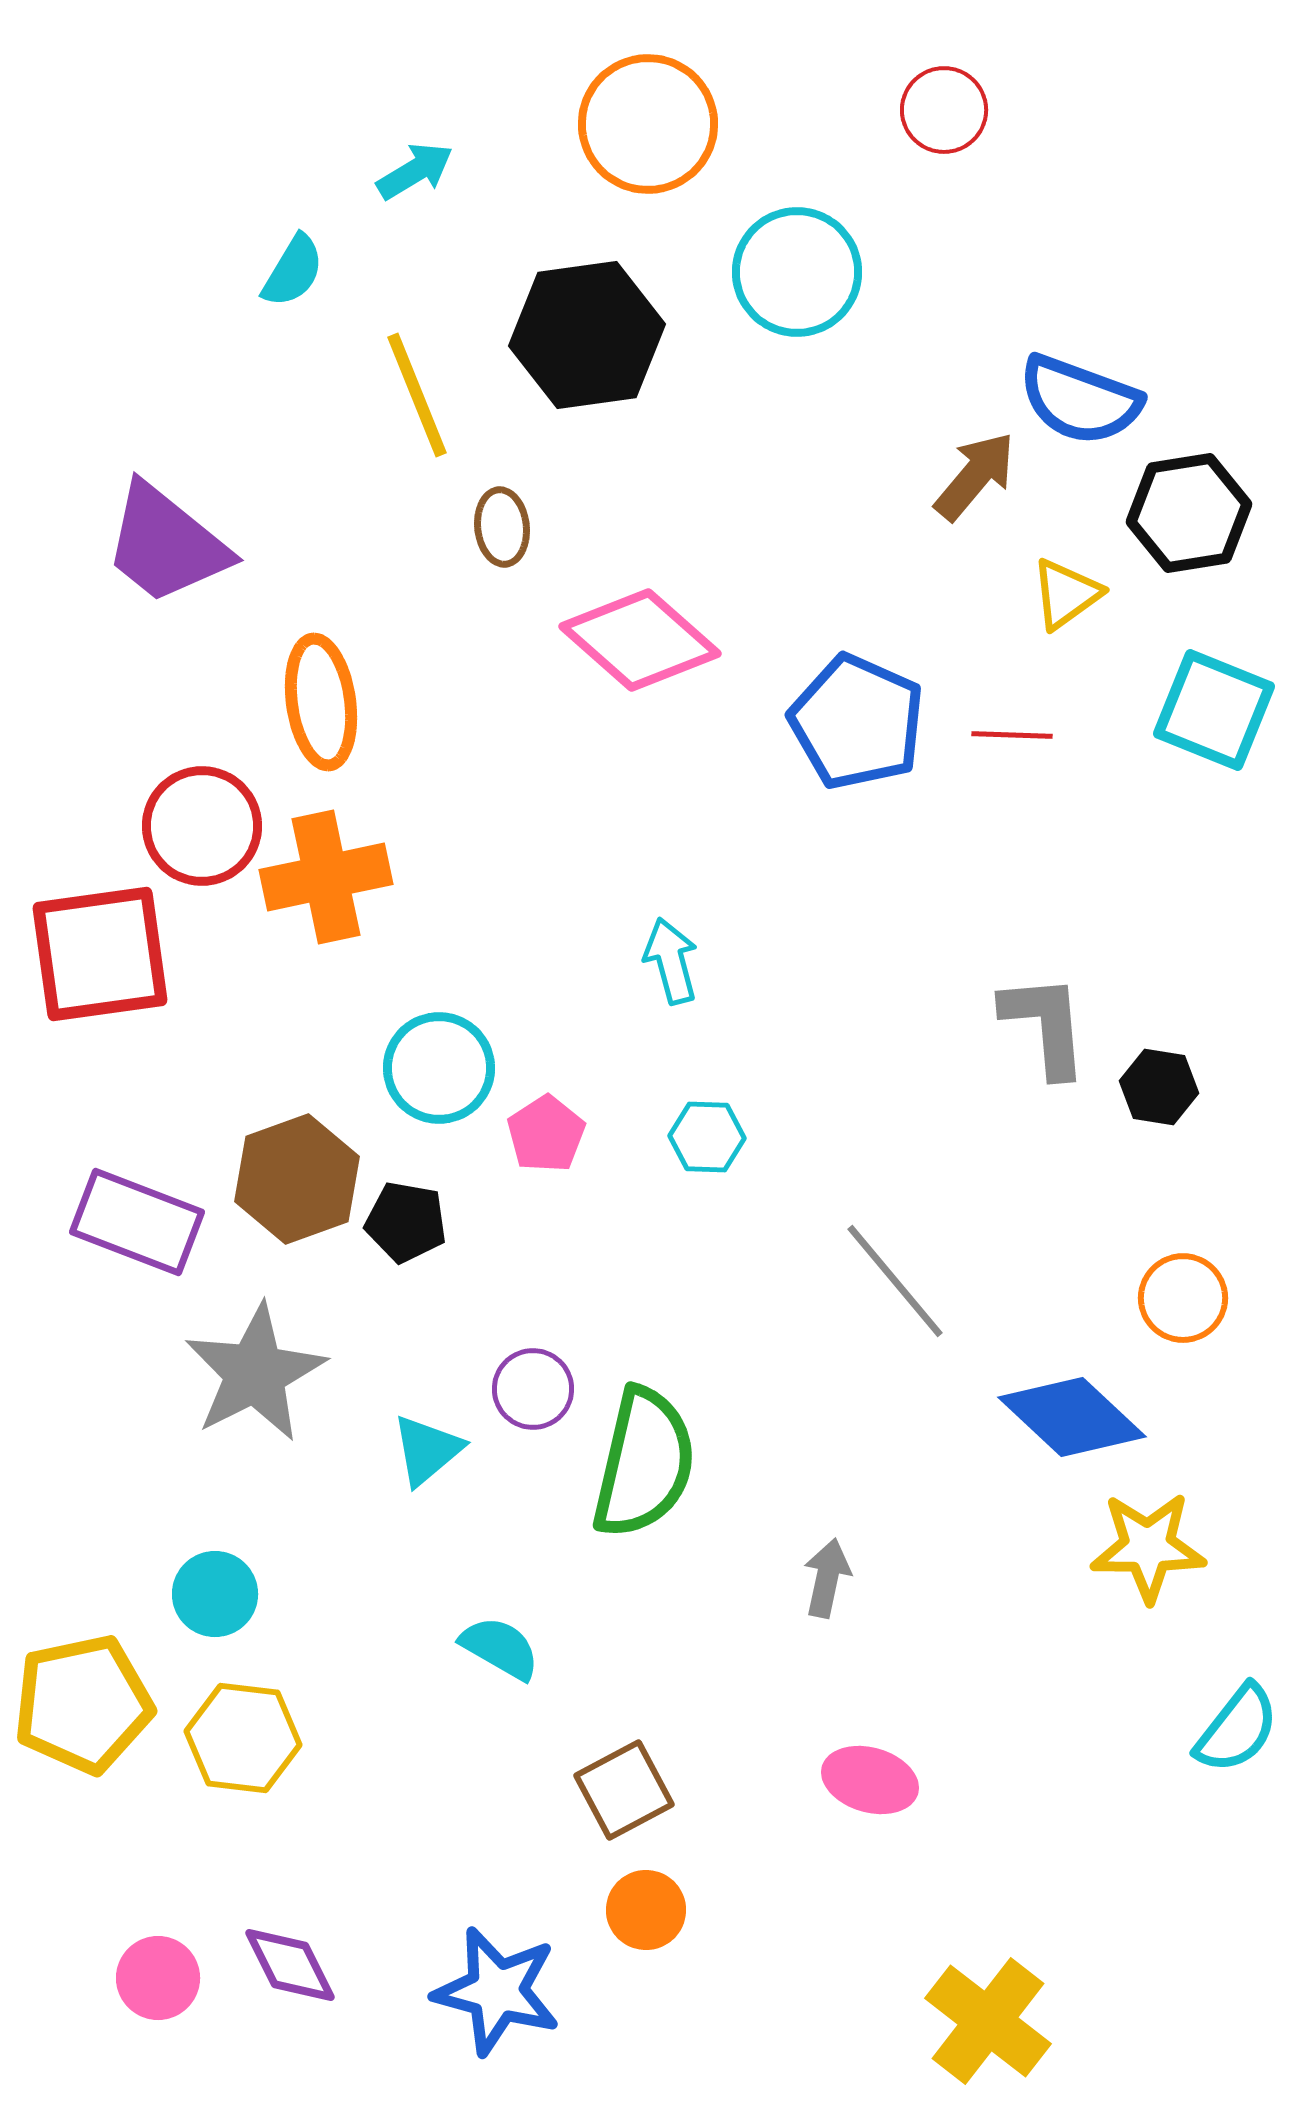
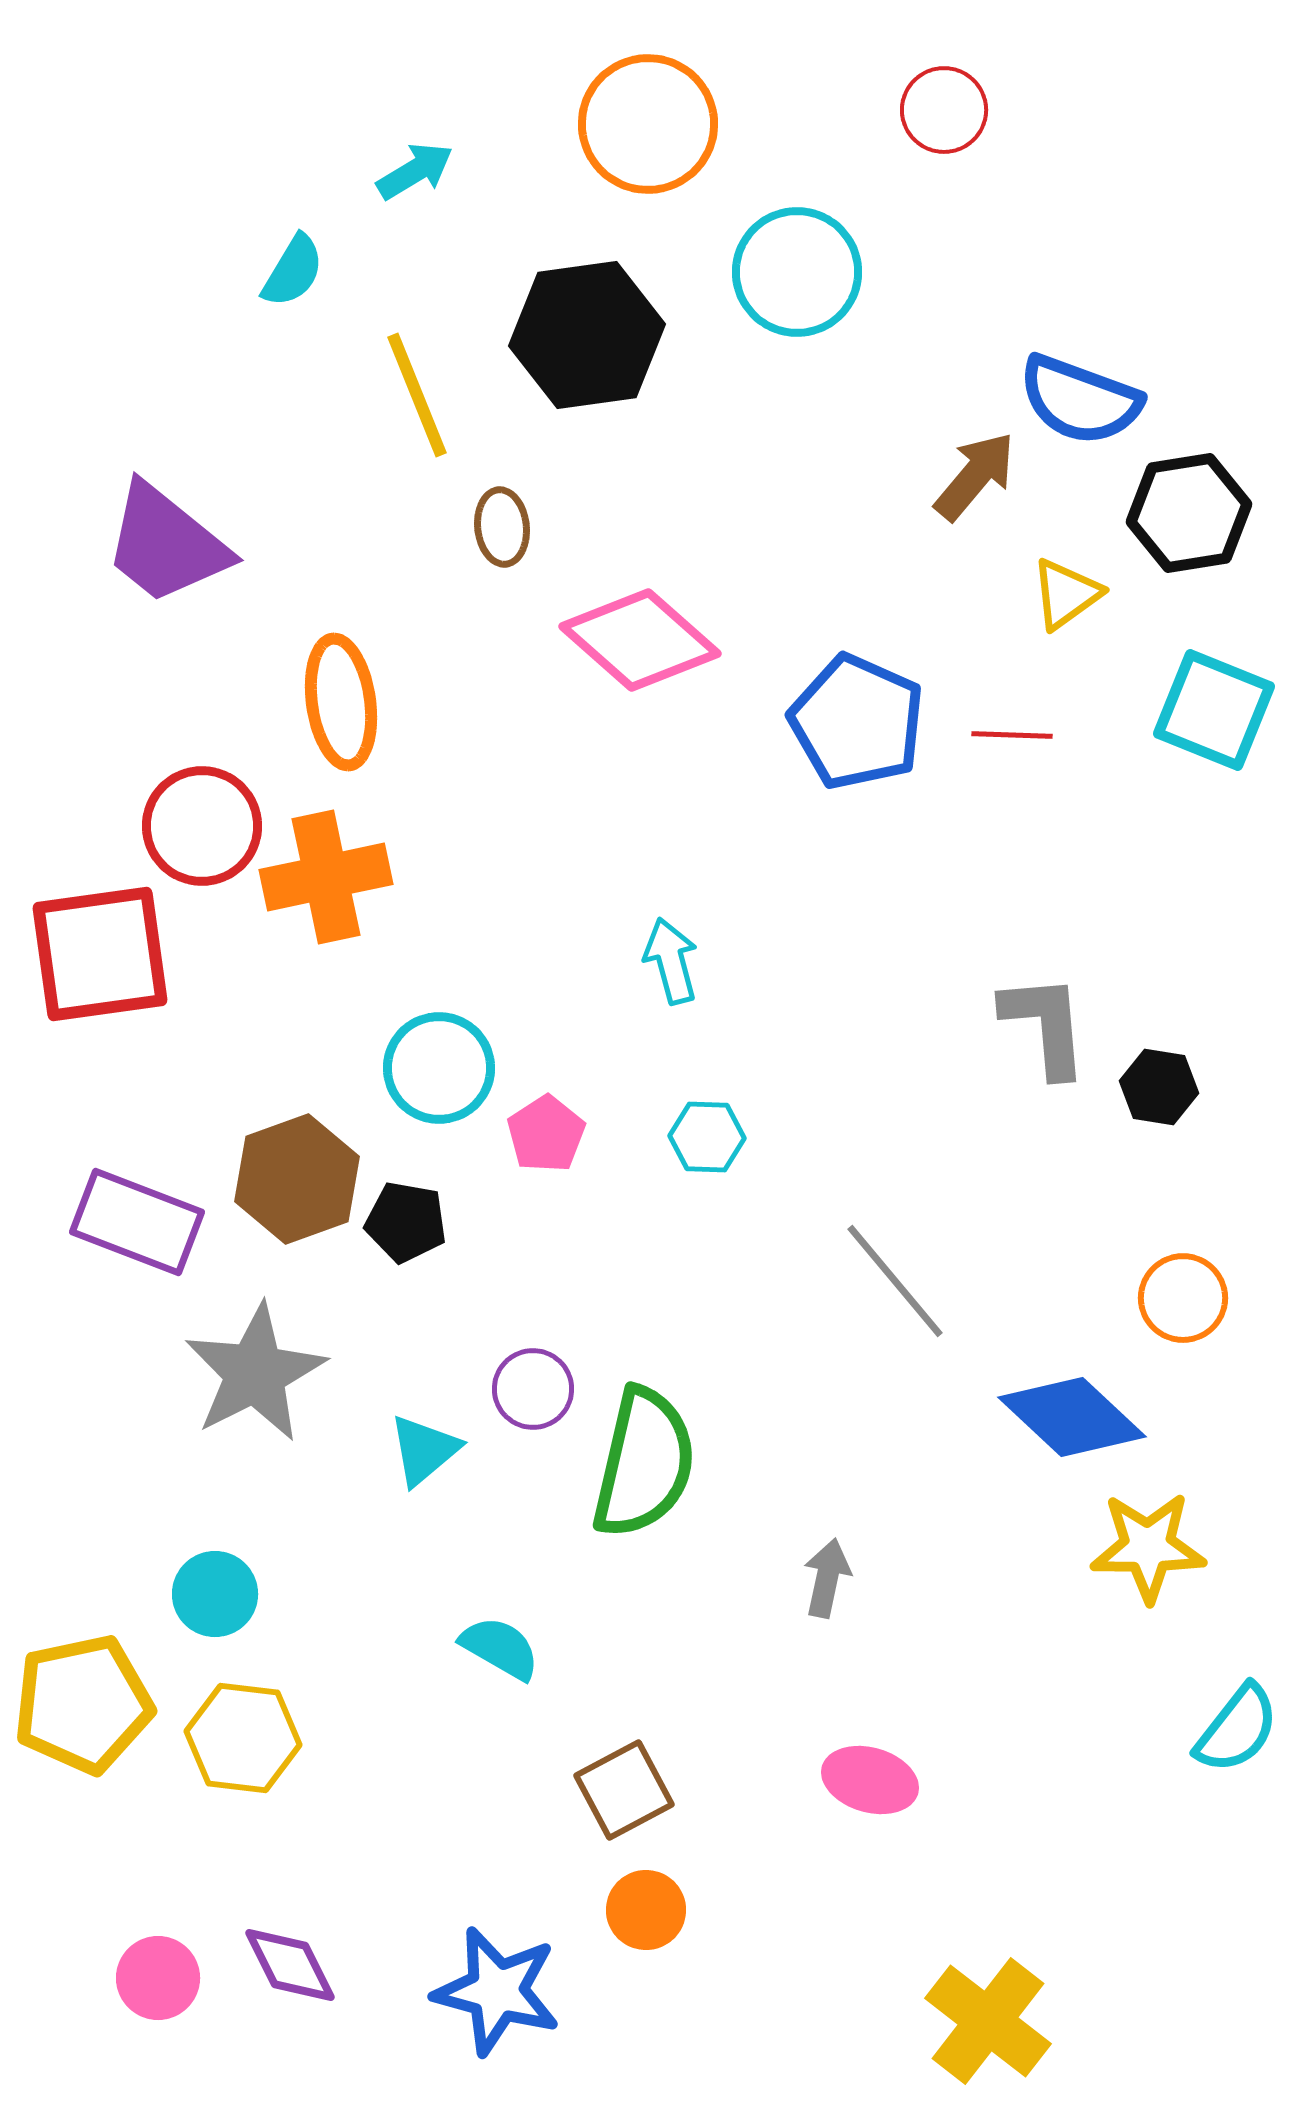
orange ellipse at (321, 702): moved 20 px right
cyan triangle at (427, 1450): moved 3 px left
